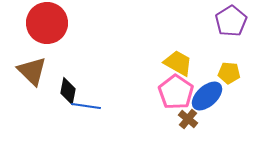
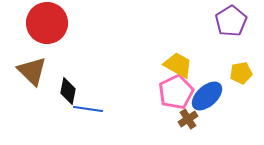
yellow trapezoid: moved 2 px down
yellow pentagon: moved 12 px right; rotated 15 degrees counterclockwise
pink pentagon: rotated 12 degrees clockwise
blue line: moved 2 px right, 3 px down
brown cross: rotated 18 degrees clockwise
